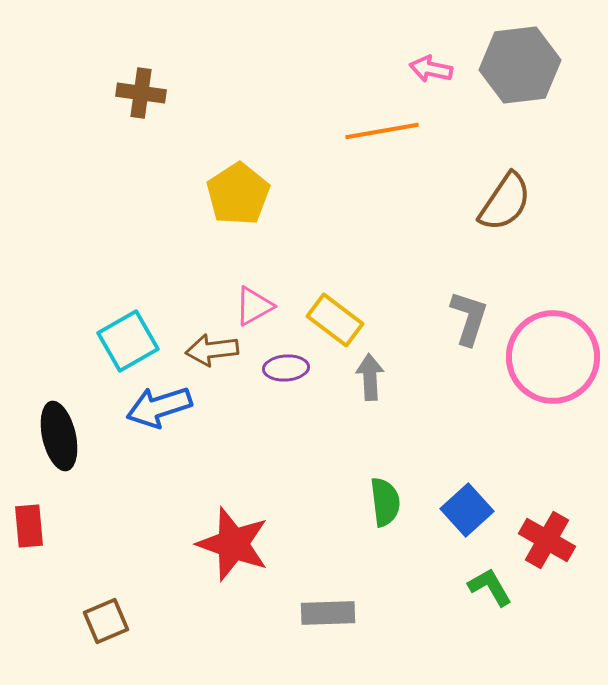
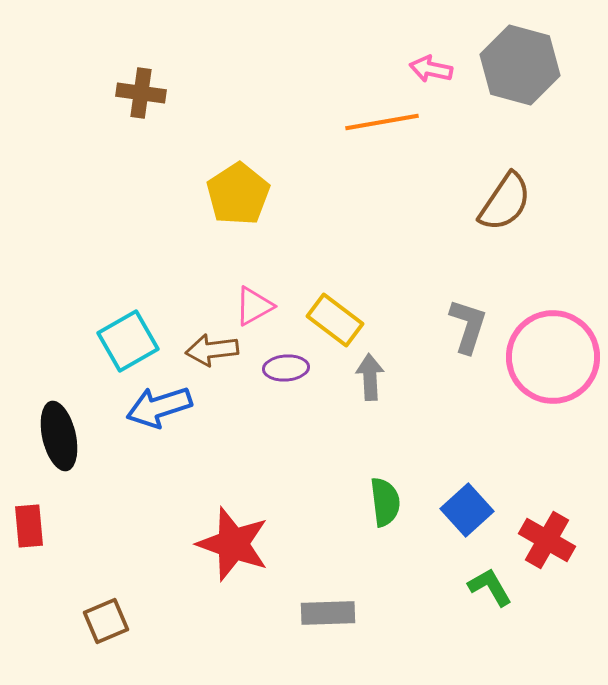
gray hexagon: rotated 22 degrees clockwise
orange line: moved 9 px up
gray L-shape: moved 1 px left, 8 px down
